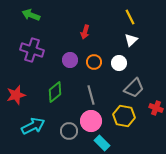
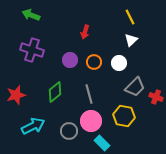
gray trapezoid: moved 1 px right, 1 px up
gray line: moved 2 px left, 1 px up
red cross: moved 11 px up
